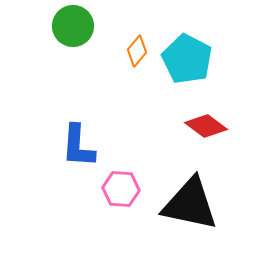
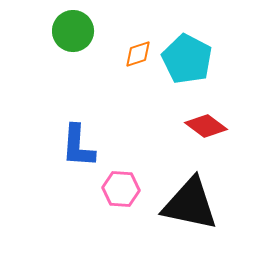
green circle: moved 5 px down
orange diamond: moved 1 px right, 3 px down; rotated 32 degrees clockwise
